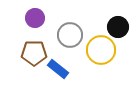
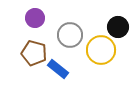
brown pentagon: rotated 15 degrees clockwise
